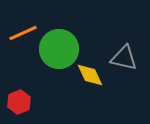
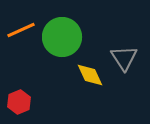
orange line: moved 2 px left, 3 px up
green circle: moved 3 px right, 12 px up
gray triangle: rotated 44 degrees clockwise
